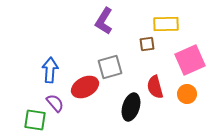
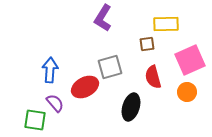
purple L-shape: moved 1 px left, 3 px up
red semicircle: moved 2 px left, 10 px up
orange circle: moved 2 px up
